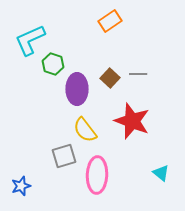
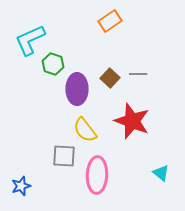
gray square: rotated 20 degrees clockwise
